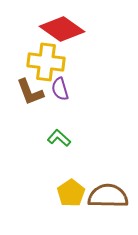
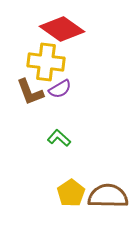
purple semicircle: rotated 105 degrees counterclockwise
